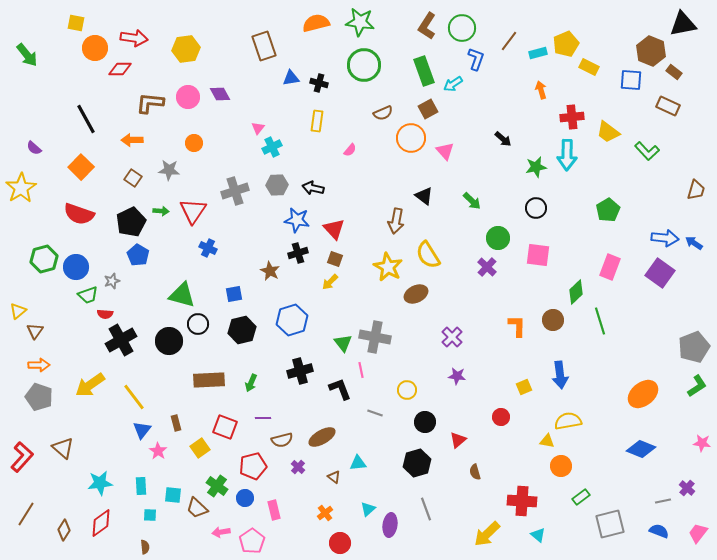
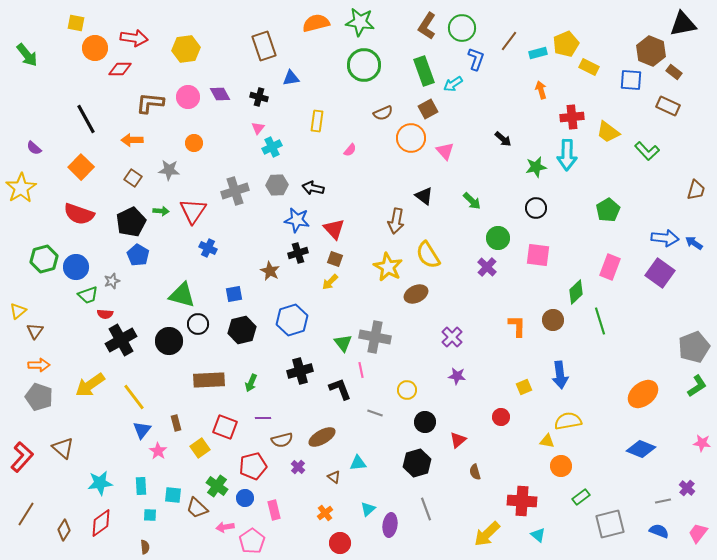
black cross at (319, 83): moved 60 px left, 14 px down
pink arrow at (221, 532): moved 4 px right, 5 px up
